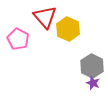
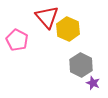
red triangle: moved 2 px right
pink pentagon: moved 1 px left, 1 px down
gray hexagon: moved 11 px left, 1 px up
